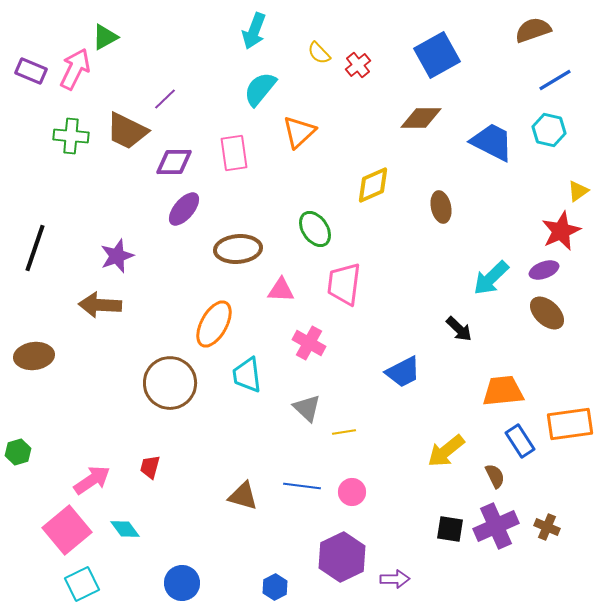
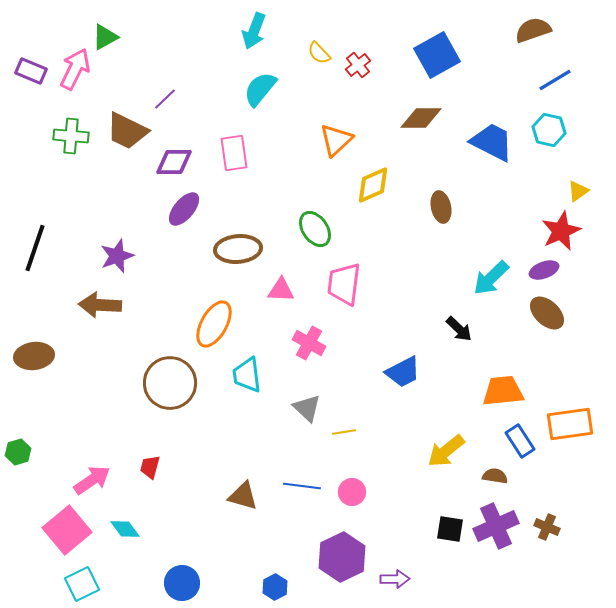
orange triangle at (299, 132): moved 37 px right, 8 px down
brown semicircle at (495, 476): rotated 55 degrees counterclockwise
